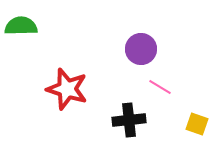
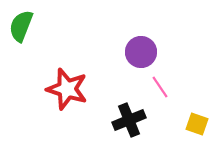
green semicircle: rotated 68 degrees counterclockwise
purple circle: moved 3 px down
pink line: rotated 25 degrees clockwise
black cross: rotated 16 degrees counterclockwise
